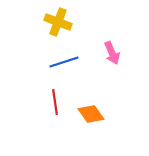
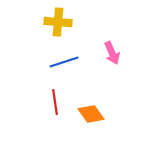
yellow cross: rotated 16 degrees counterclockwise
